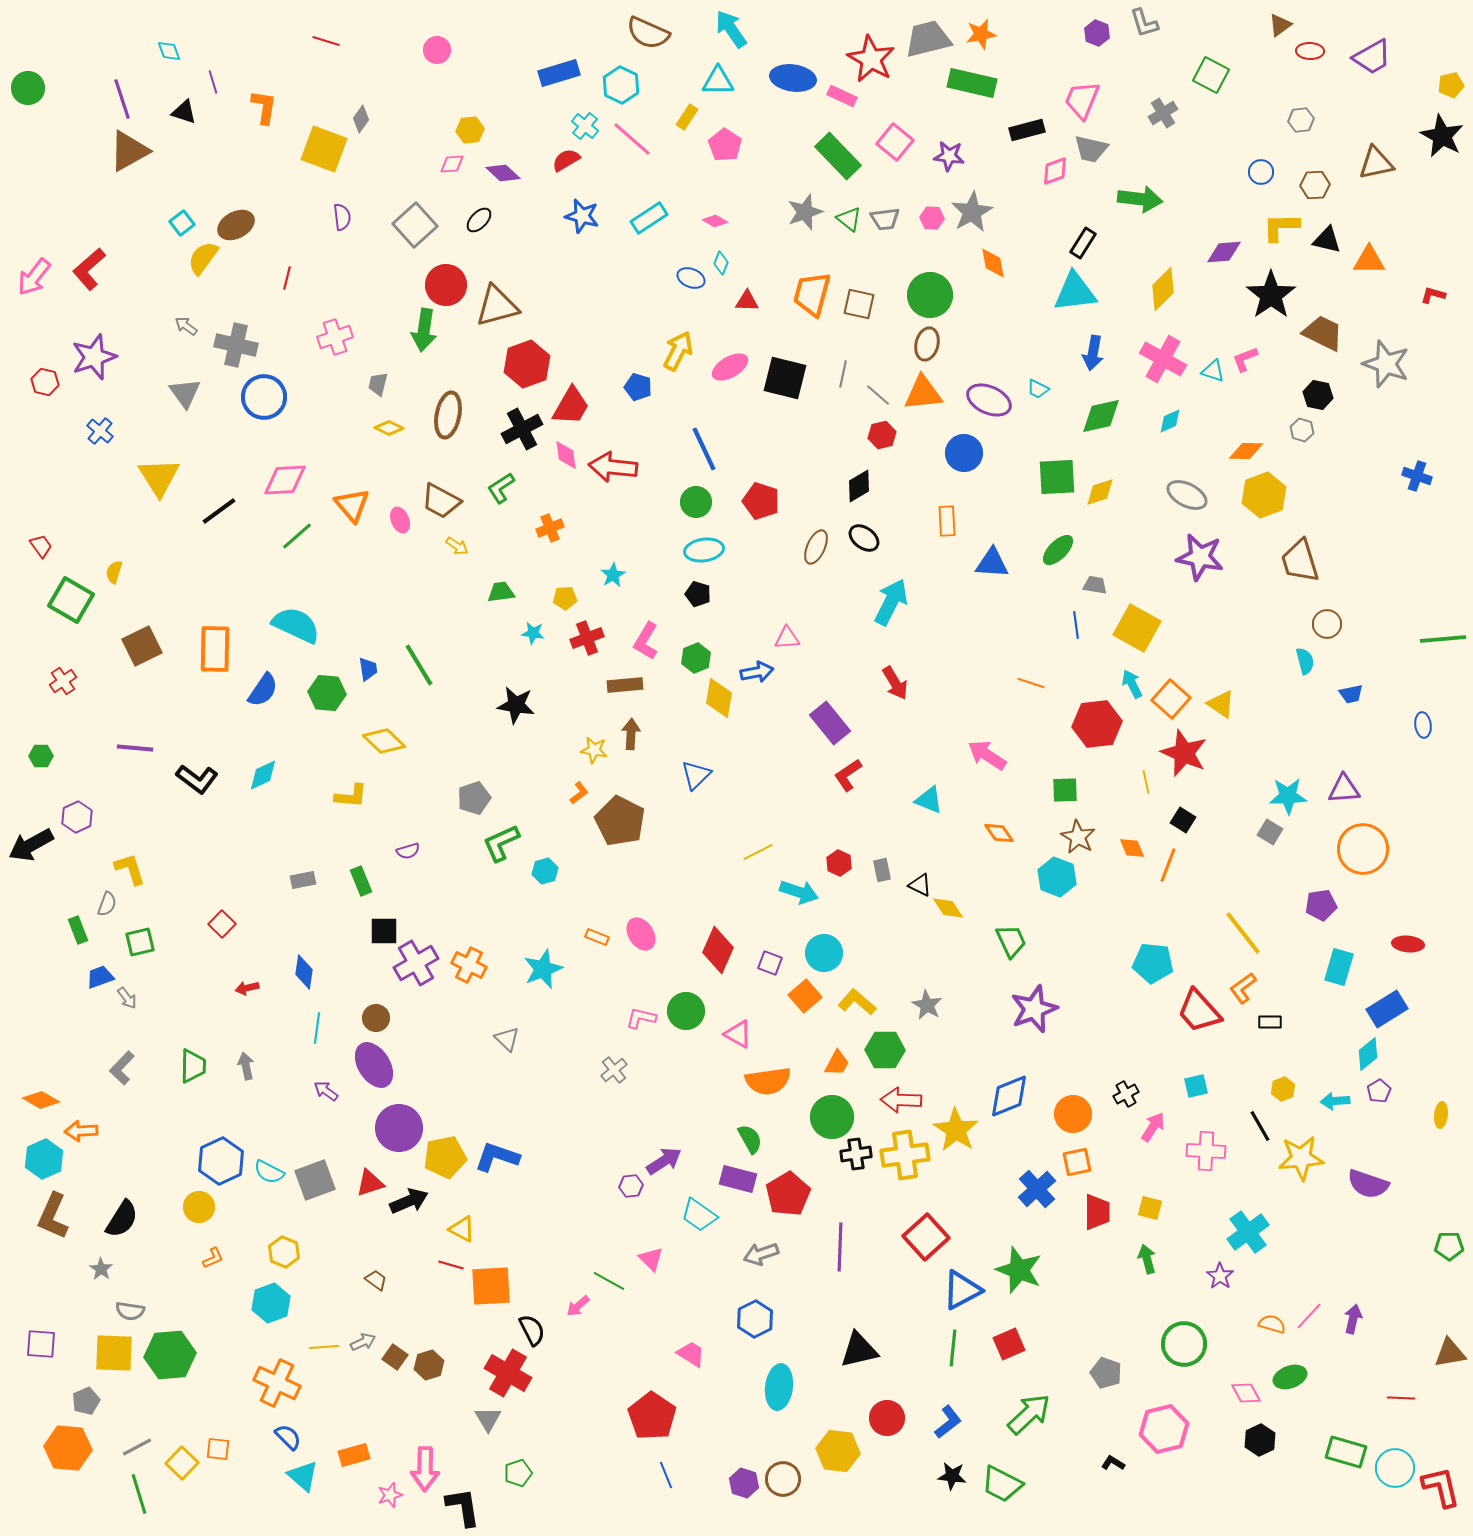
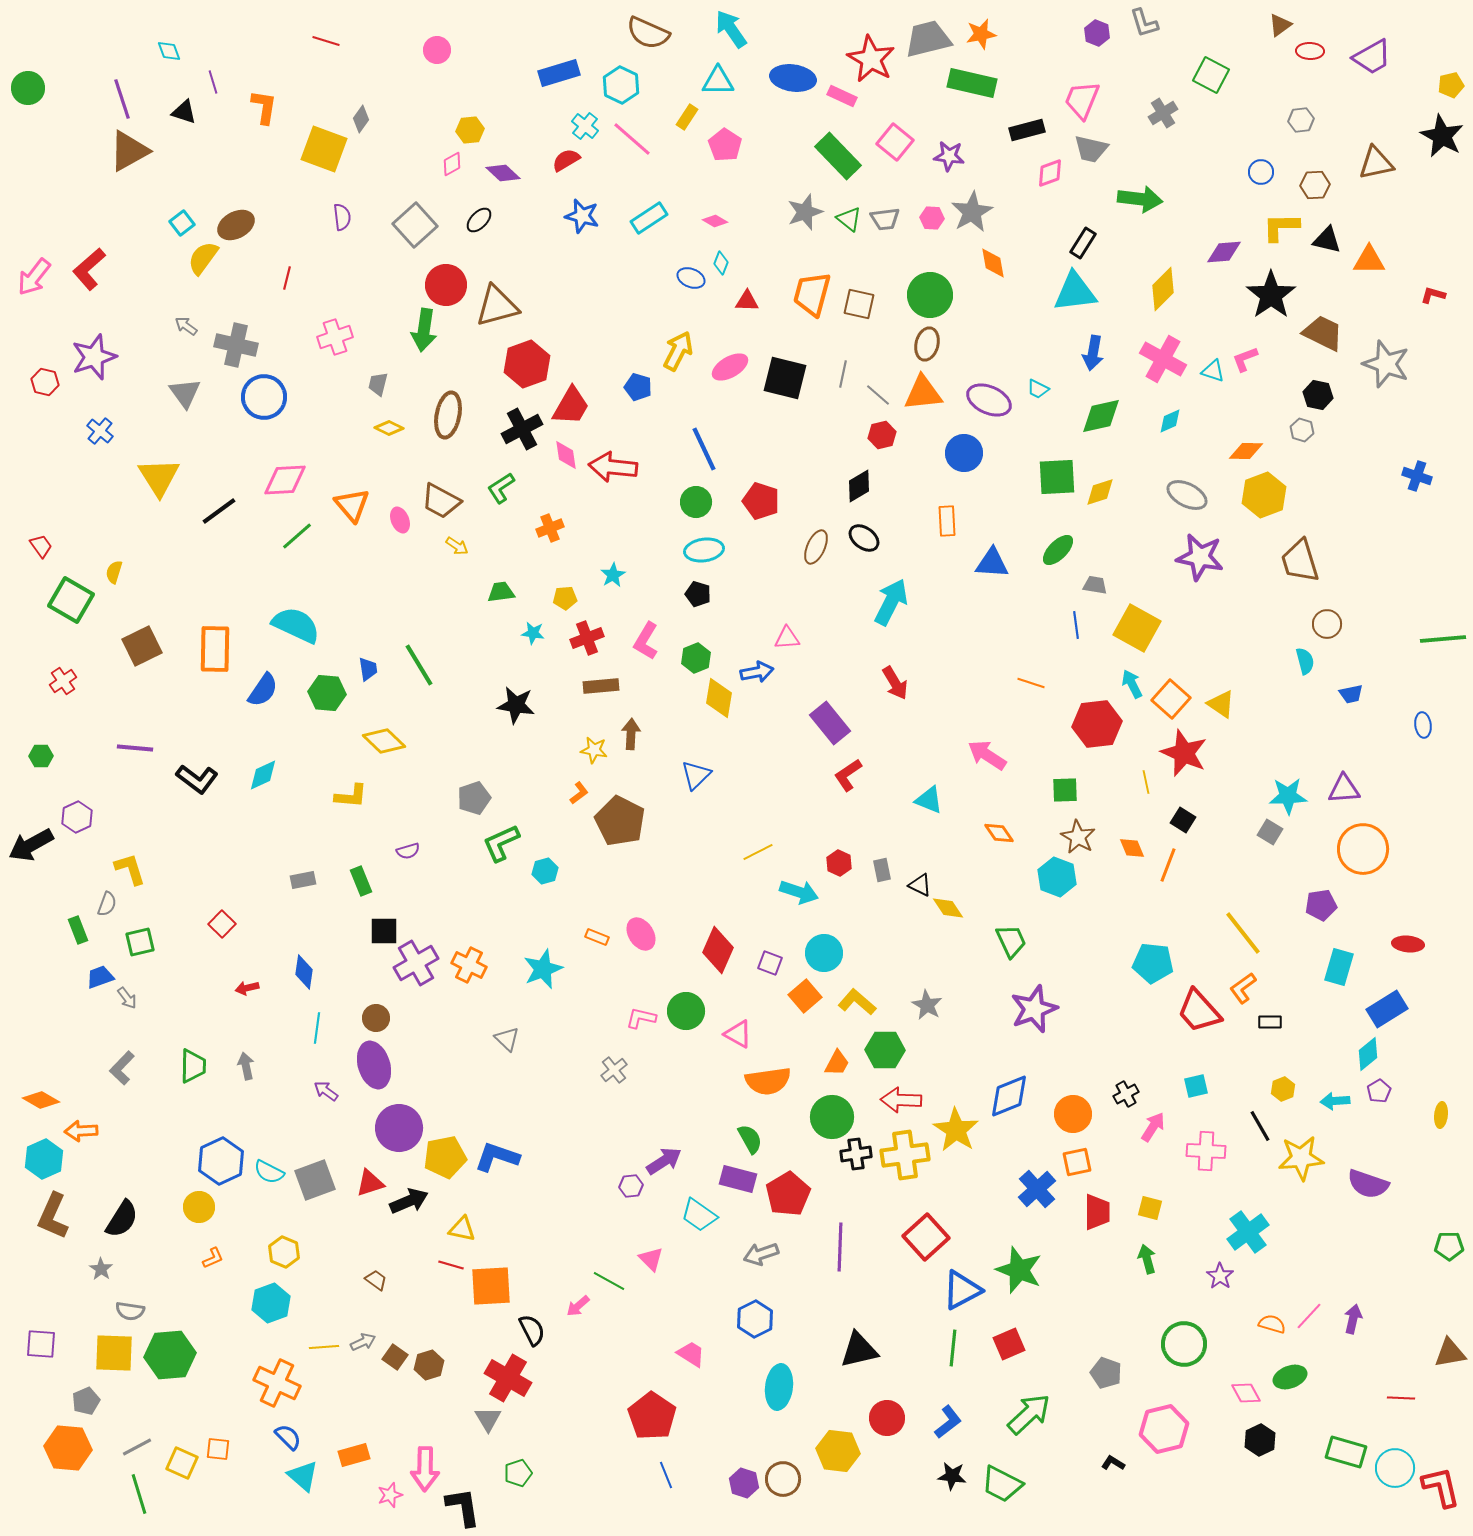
pink diamond at (452, 164): rotated 25 degrees counterclockwise
pink diamond at (1055, 171): moved 5 px left, 2 px down
brown rectangle at (625, 685): moved 24 px left, 1 px down
purple ellipse at (374, 1065): rotated 15 degrees clockwise
yellow triangle at (462, 1229): rotated 16 degrees counterclockwise
red cross at (508, 1373): moved 5 px down
yellow square at (182, 1463): rotated 20 degrees counterclockwise
